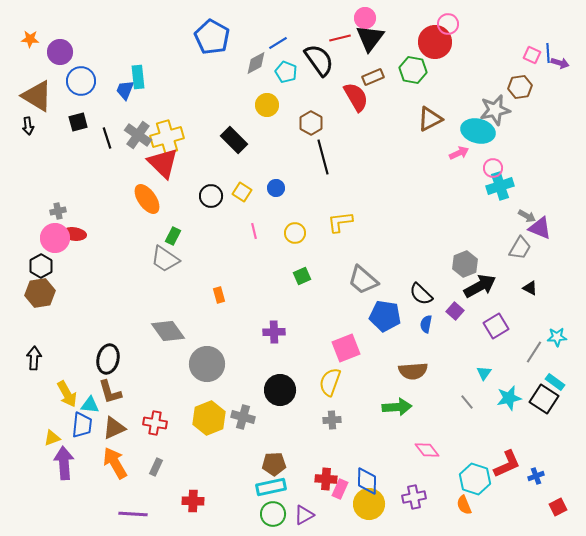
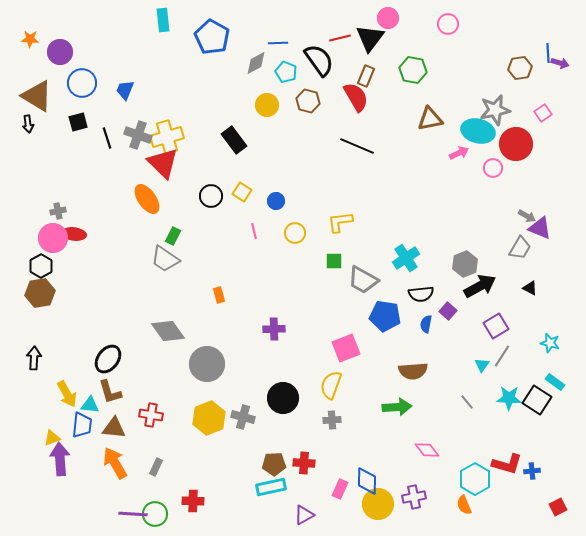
pink circle at (365, 18): moved 23 px right
red circle at (435, 42): moved 81 px right, 102 px down
blue line at (278, 43): rotated 30 degrees clockwise
pink square at (532, 55): moved 11 px right, 58 px down; rotated 30 degrees clockwise
cyan rectangle at (138, 77): moved 25 px right, 57 px up
brown rectangle at (373, 77): moved 7 px left, 1 px up; rotated 45 degrees counterclockwise
blue circle at (81, 81): moved 1 px right, 2 px down
brown hexagon at (520, 87): moved 19 px up
brown triangle at (430, 119): rotated 16 degrees clockwise
brown hexagon at (311, 123): moved 3 px left, 22 px up; rotated 15 degrees counterclockwise
black arrow at (28, 126): moved 2 px up
gray cross at (138, 135): rotated 16 degrees counterclockwise
black rectangle at (234, 140): rotated 8 degrees clockwise
black line at (323, 157): moved 34 px right, 11 px up; rotated 52 degrees counterclockwise
cyan cross at (500, 186): moved 94 px left, 72 px down; rotated 16 degrees counterclockwise
blue circle at (276, 188): moved 13 px down
pink circle at (55, 238): moved 2 px left
green square at (302, 276): moved 32 px right, 15 px up; rotated 24 degrees clockwise
gray trapezoid at (363, 280): rotated 12 degrees counterclockwise
black semicircle at (421, 294): rotated 50 degrees counterclockwise
purple square at (455, 311): moved 7 px left
purple cross at (274, 332): moved 3 px up
cyan star at (557, 337): moved 7 px left, 6 px down; rotated 18 degrees clockwise
gray line at (534, 352): moved 32 px left, 4 px down
black ellipse at (108, 359): rotated 24 degrees clockwise
cyan triangle at (484, 373): moved 2 px left, 8 px up
yellow semicircle at (330, 382): moved 1 px right, 3 px down
black circle at (280, 390): moved 3 px right, 8 px down
cyan star at (509, 398): rotated 15 degrees clockwise
black square at (544, 399): moved 7 px left, 1 px down
red cross at (155, 423): moved 4 px left, 8 px up
brown triangle at (114, 428): rotated 30 degrees clockwise
purple arrow at (64, 463): moved 4 px left, 4 px up
red L-shape at (507, 464): rotated 40 degrees clockwise
blue cross at (536, 476): moved 4 px left, 5 px up; rotated 14 degrees clockwise
red cross at (326, 479): moved 22 px left, 16 px up
cyan hexagon at (475, 479): rotated 12 degrees clockwise
yellow circle at (369, 504): moved 9 px right
green circle at (273, 514): moved 118 px left
